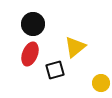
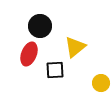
black circle: moved 7 px right, 2 px down
red ellipse: moved 1 px left
black square: rotated 12 degrees clockwise
